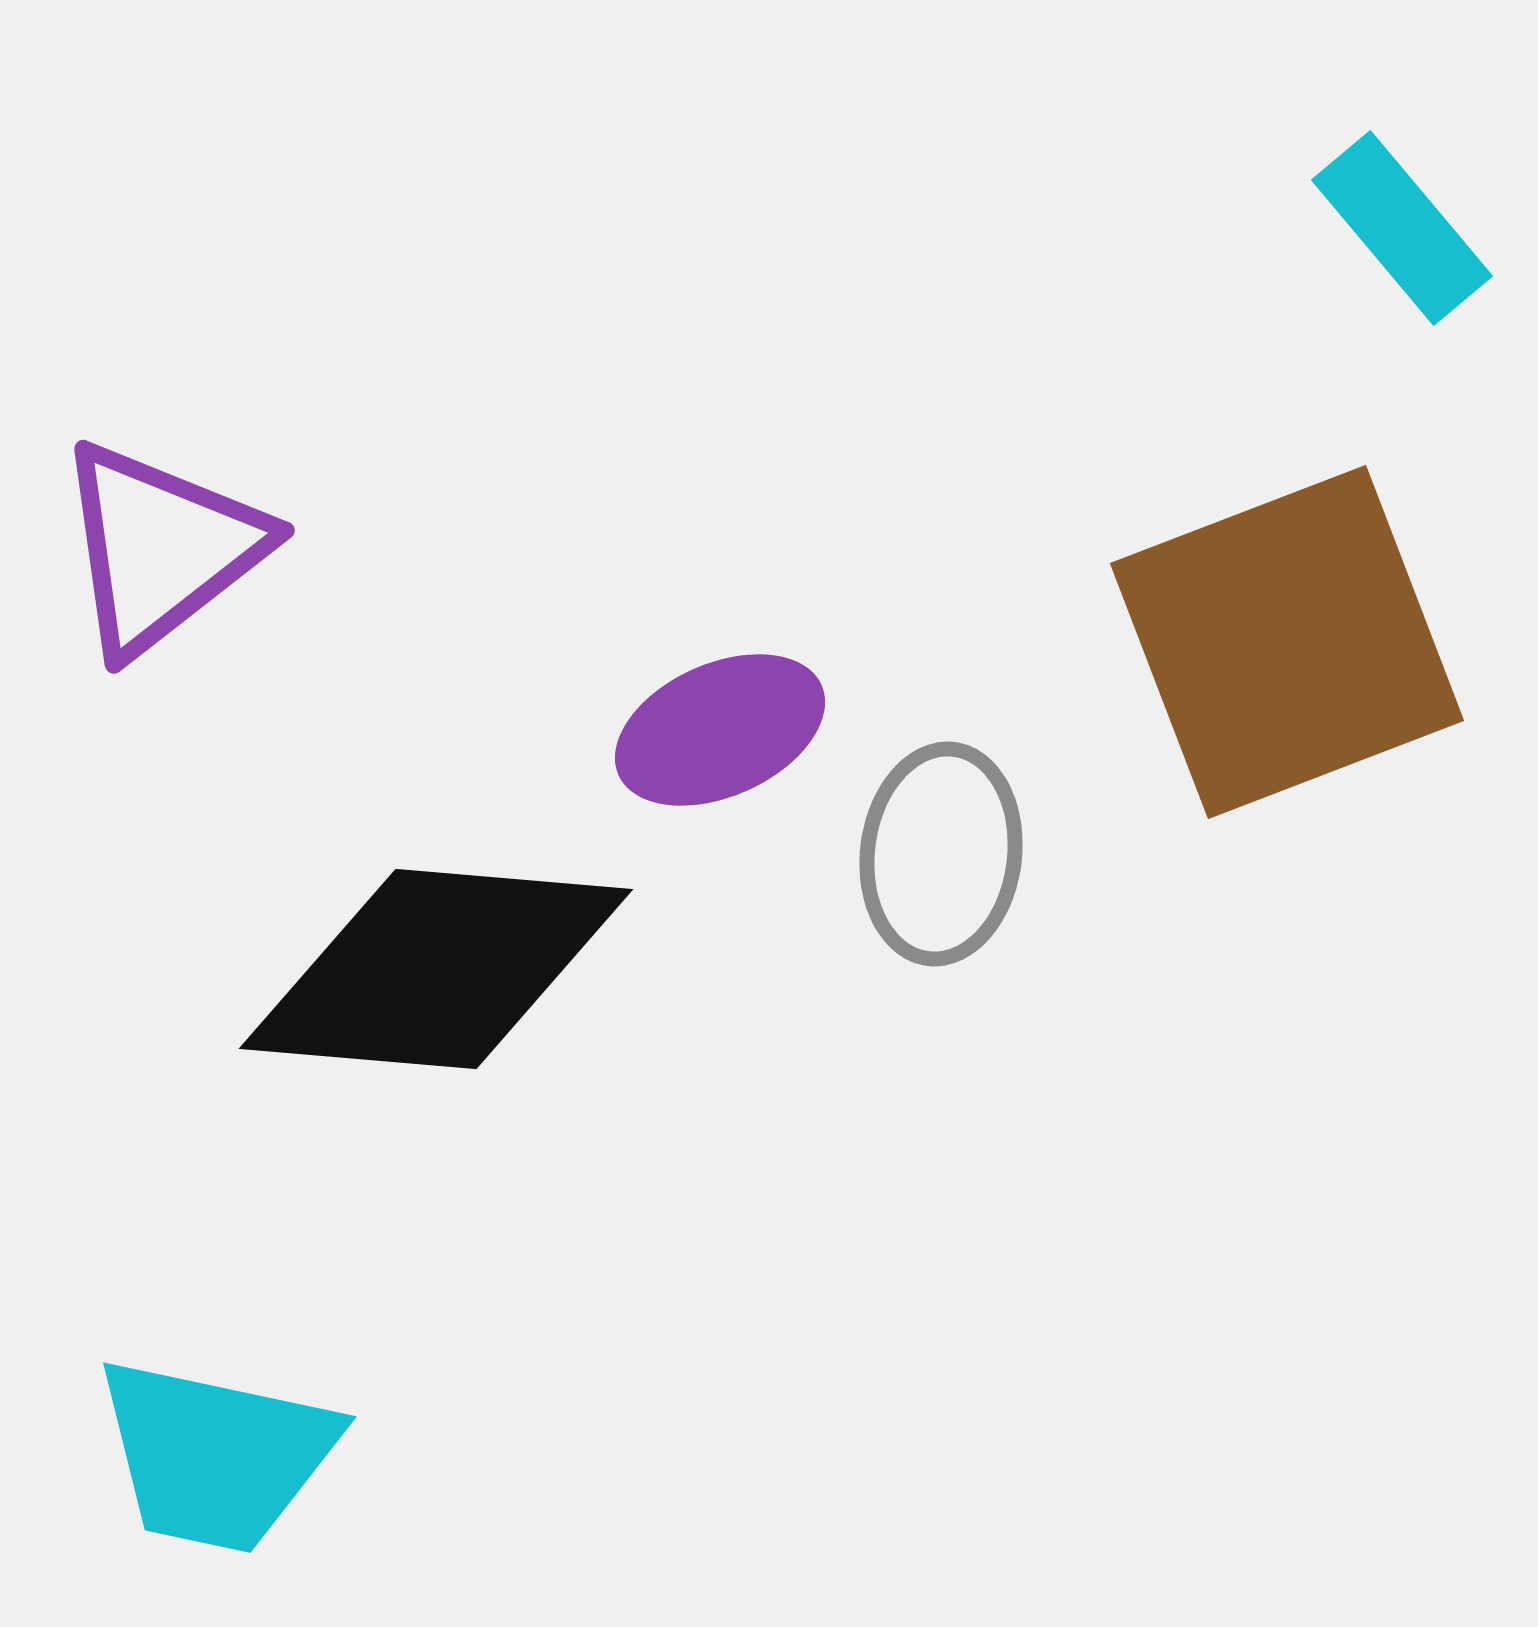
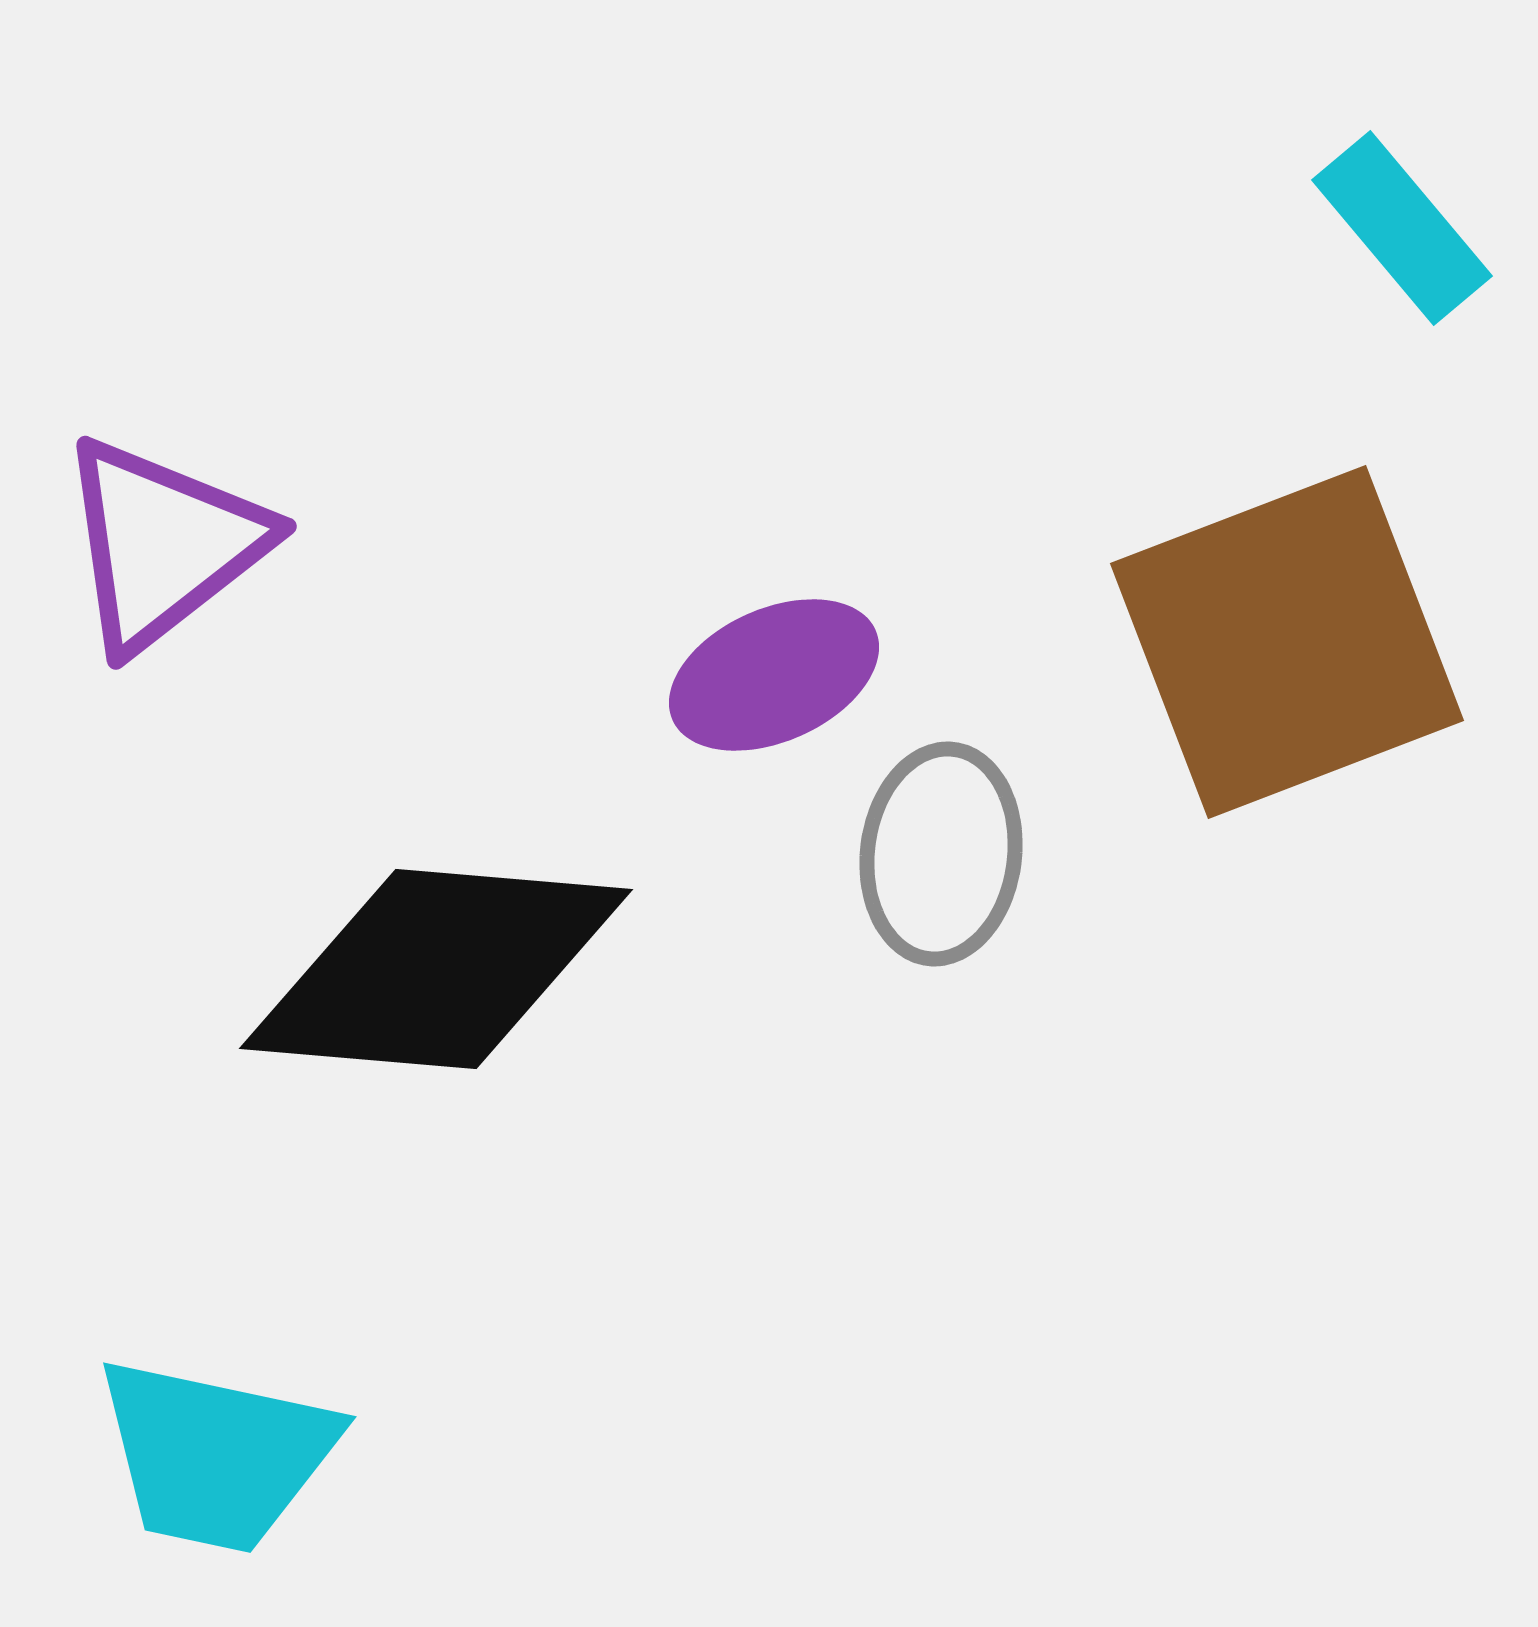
purple triangle: moved 2 px right, 4 px up
purple ellipse: moved 54 px right, 55 px up
